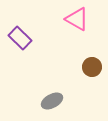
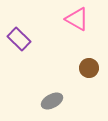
purple rectangle: moved 1 px left, 1 px down
brown circle: moved 3 px left, 1 px down
